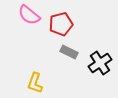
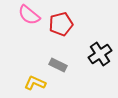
gray rectangle: moved 11 px left, 13 px down
black cross: moved 9 px up
yellow L-shape: rotated 95 degrees clockwise
